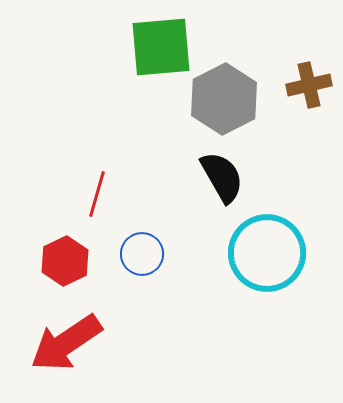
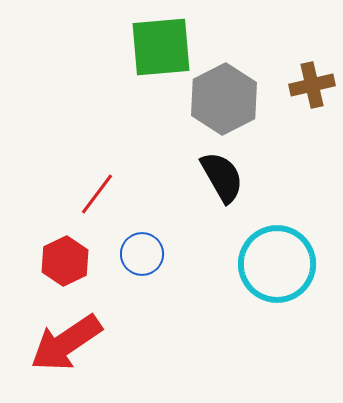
brown cross: moved 3 px right
red line: rotated 21 degrees clockwise
cyan circle: moved 10 px right, 11 px down
